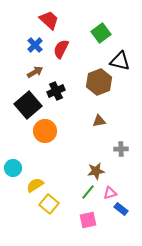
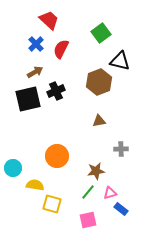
blue cross: moved 1 px right, 1 px up
black square: moved 6 px up; rotated 28 degrees clockwise
orange circle: moved 12 px right, 25 px down
yellow semicircle: rotated 42 degrees clockwise
yellow square: moved 3 px right; rotated 24 degrees counterclockwise
